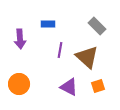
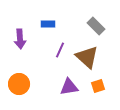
gray rectangle: moved 1 px left
purple line: rotated 14 degrees clockwise
purple triangle: rotated 36 degrees counterclockwise
